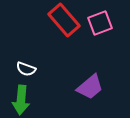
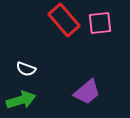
pink square: rotated 15 degrees clockwise
purple trapezoid: moved 3 px left, 5 px down
green arrow: rotated 112 degrees counterclockwise
